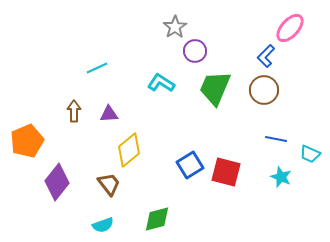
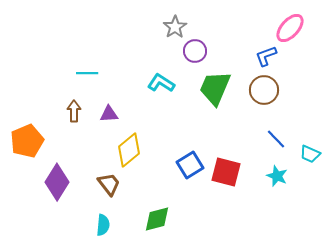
blue L-shape: rotated 25 degrees clockwise
cyan line: moved 10 px left, 5 px down; rotated 25 degrees clockwise
blue line: rotated 35 degrees clockwise
cyan star: moved 4 px left, 1 px up
purple diamond: rotated 6 degrees counterclockwise
cyan semicircle: rotated 65 degrees counterclockwise
